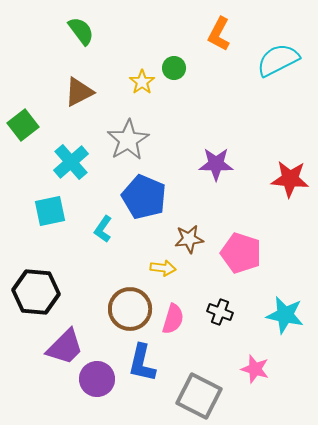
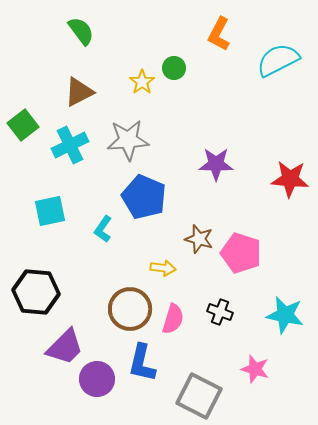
gray star: rotated 27 degrees clockwise
cyan cross: moved 1 px left, 17 px up; rotated 15 degrees clockwise
brown star: moved 10 px right; rotated 24 degrees clockwise
